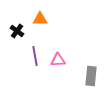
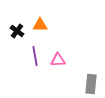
orange triangle: moved 6 px down
gray rectangle: moved 8 px down
